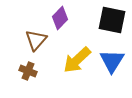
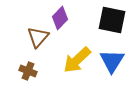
brown triangle: moved 2 px right, 3 px up
